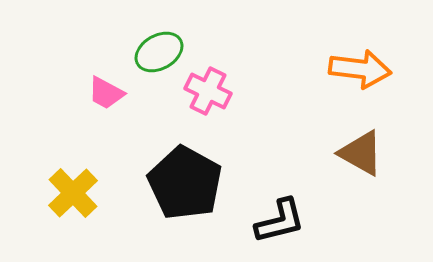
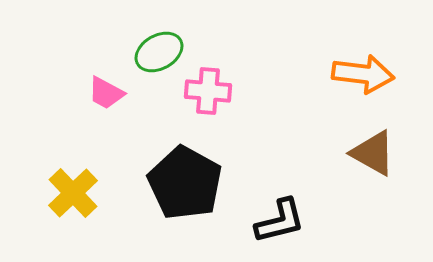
orange arrow: moved 3 px right, 5 px down
pink cross: rotated 21 degrees counterclockwise
brown triangle: moved 12 px right
